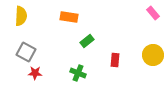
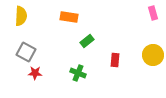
pink rectangle: rotated 24 degrees clockwise
